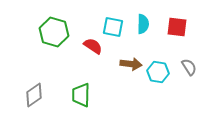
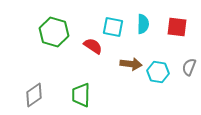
gray semicircle: rotated 126 degrees counterclockwise
